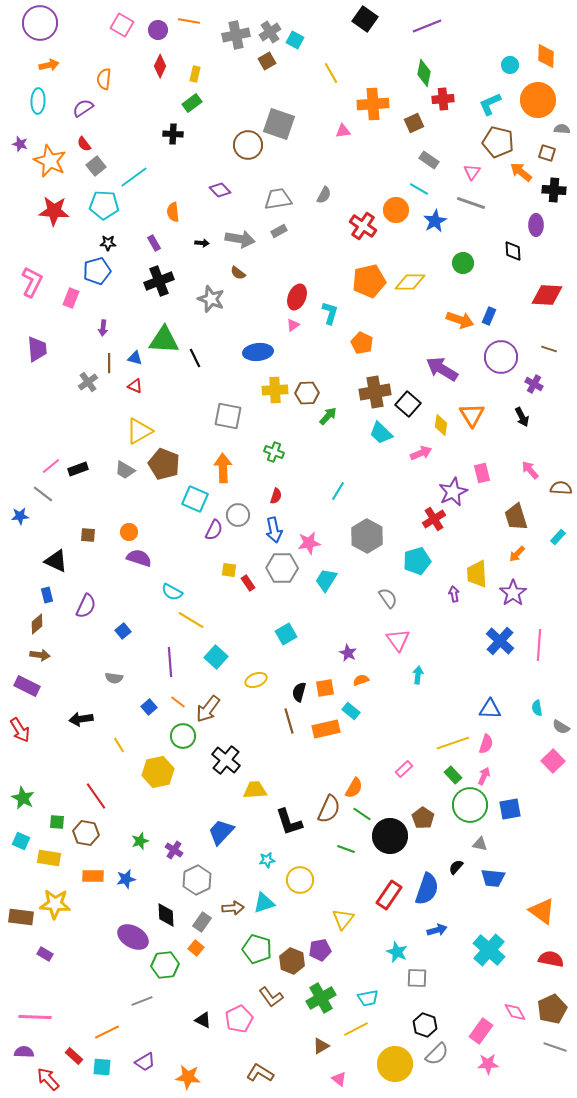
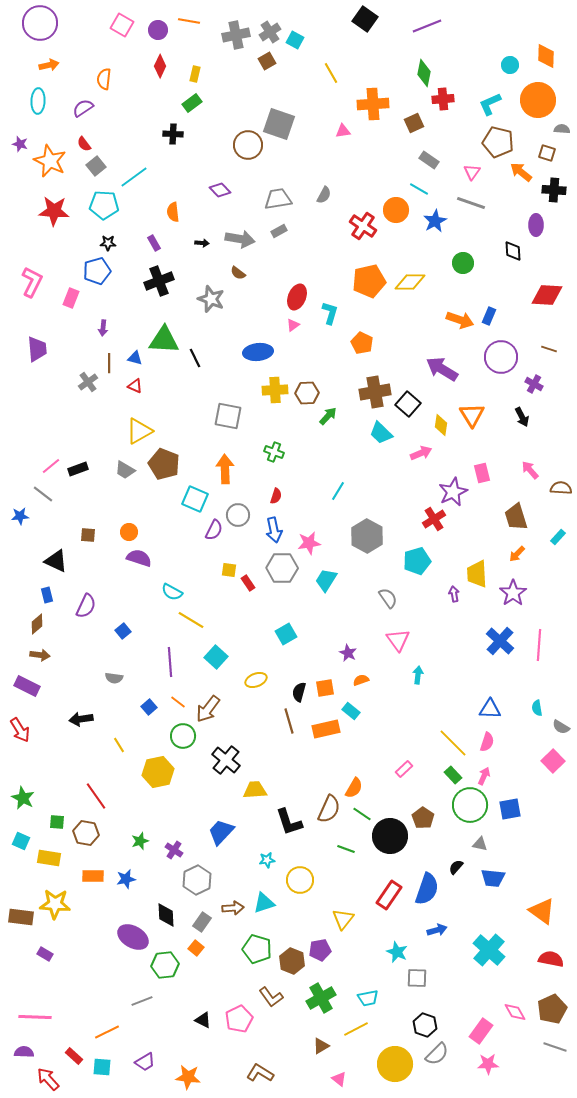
orange arrow at (223, 468): moved 2 px right, 1 px down
yellow line at (453, 743): rotated 64 degrees clockwise
pink semicircle at (486, 744): moved 1 px right, 2 px up
